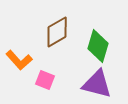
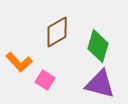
orange L-shape: moved 2 px down
pink square: rotated 12 degrees clockwise
purple triangle: moved 3 px right
